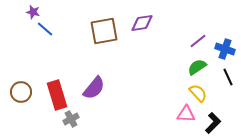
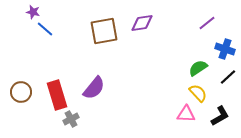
purple line: moved 9 px right, 18 px up
green semicircle: moved 1 px right, 1 px down
black line: rotated 72 degrees clockwise
black L-shape: moved 7 px right, 7 px up; rotated 15 degrees clockwise
